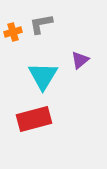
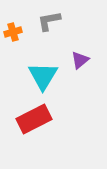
gray L-shape: moved 8 px right, 3 px up
red rectangle: rotated 12 degrees counterclockwise
